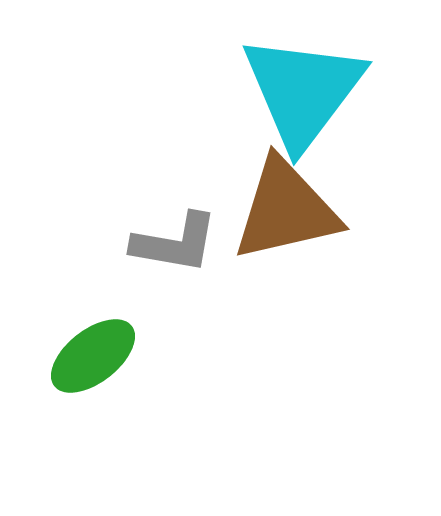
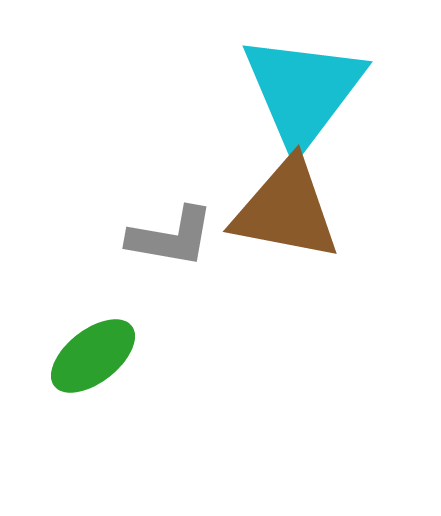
brown triangle: rotated 24 degrees clockwise
gray L-shape: moved 4 px left, 6 px up
